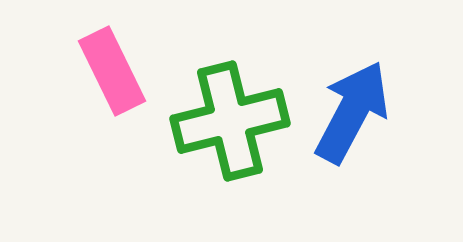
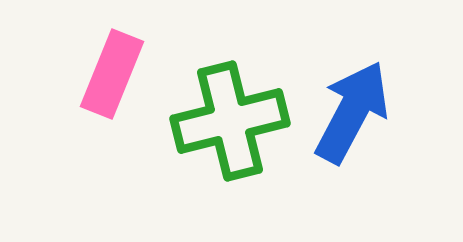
pink rectangle: moved 3 px down; rotated 48 degrees clockwise
